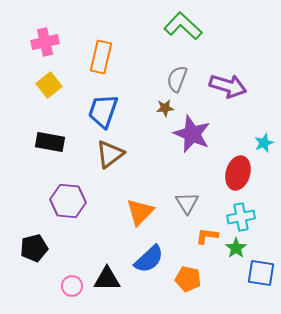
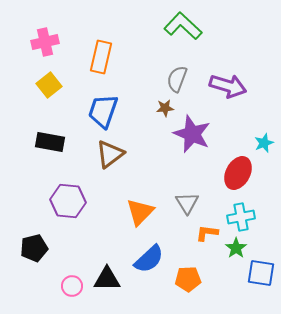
red ellipse: rotated 12 degrees clockwise
orange L-shape: moved 3 px up
orange pentagon: rotated 15 degrees counterclockwise
